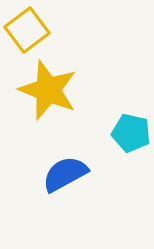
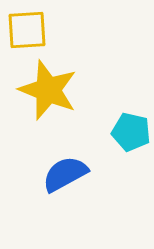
yellow square: rotated 33 degrees clockwise
cyan pentagon: moved 1 px up
